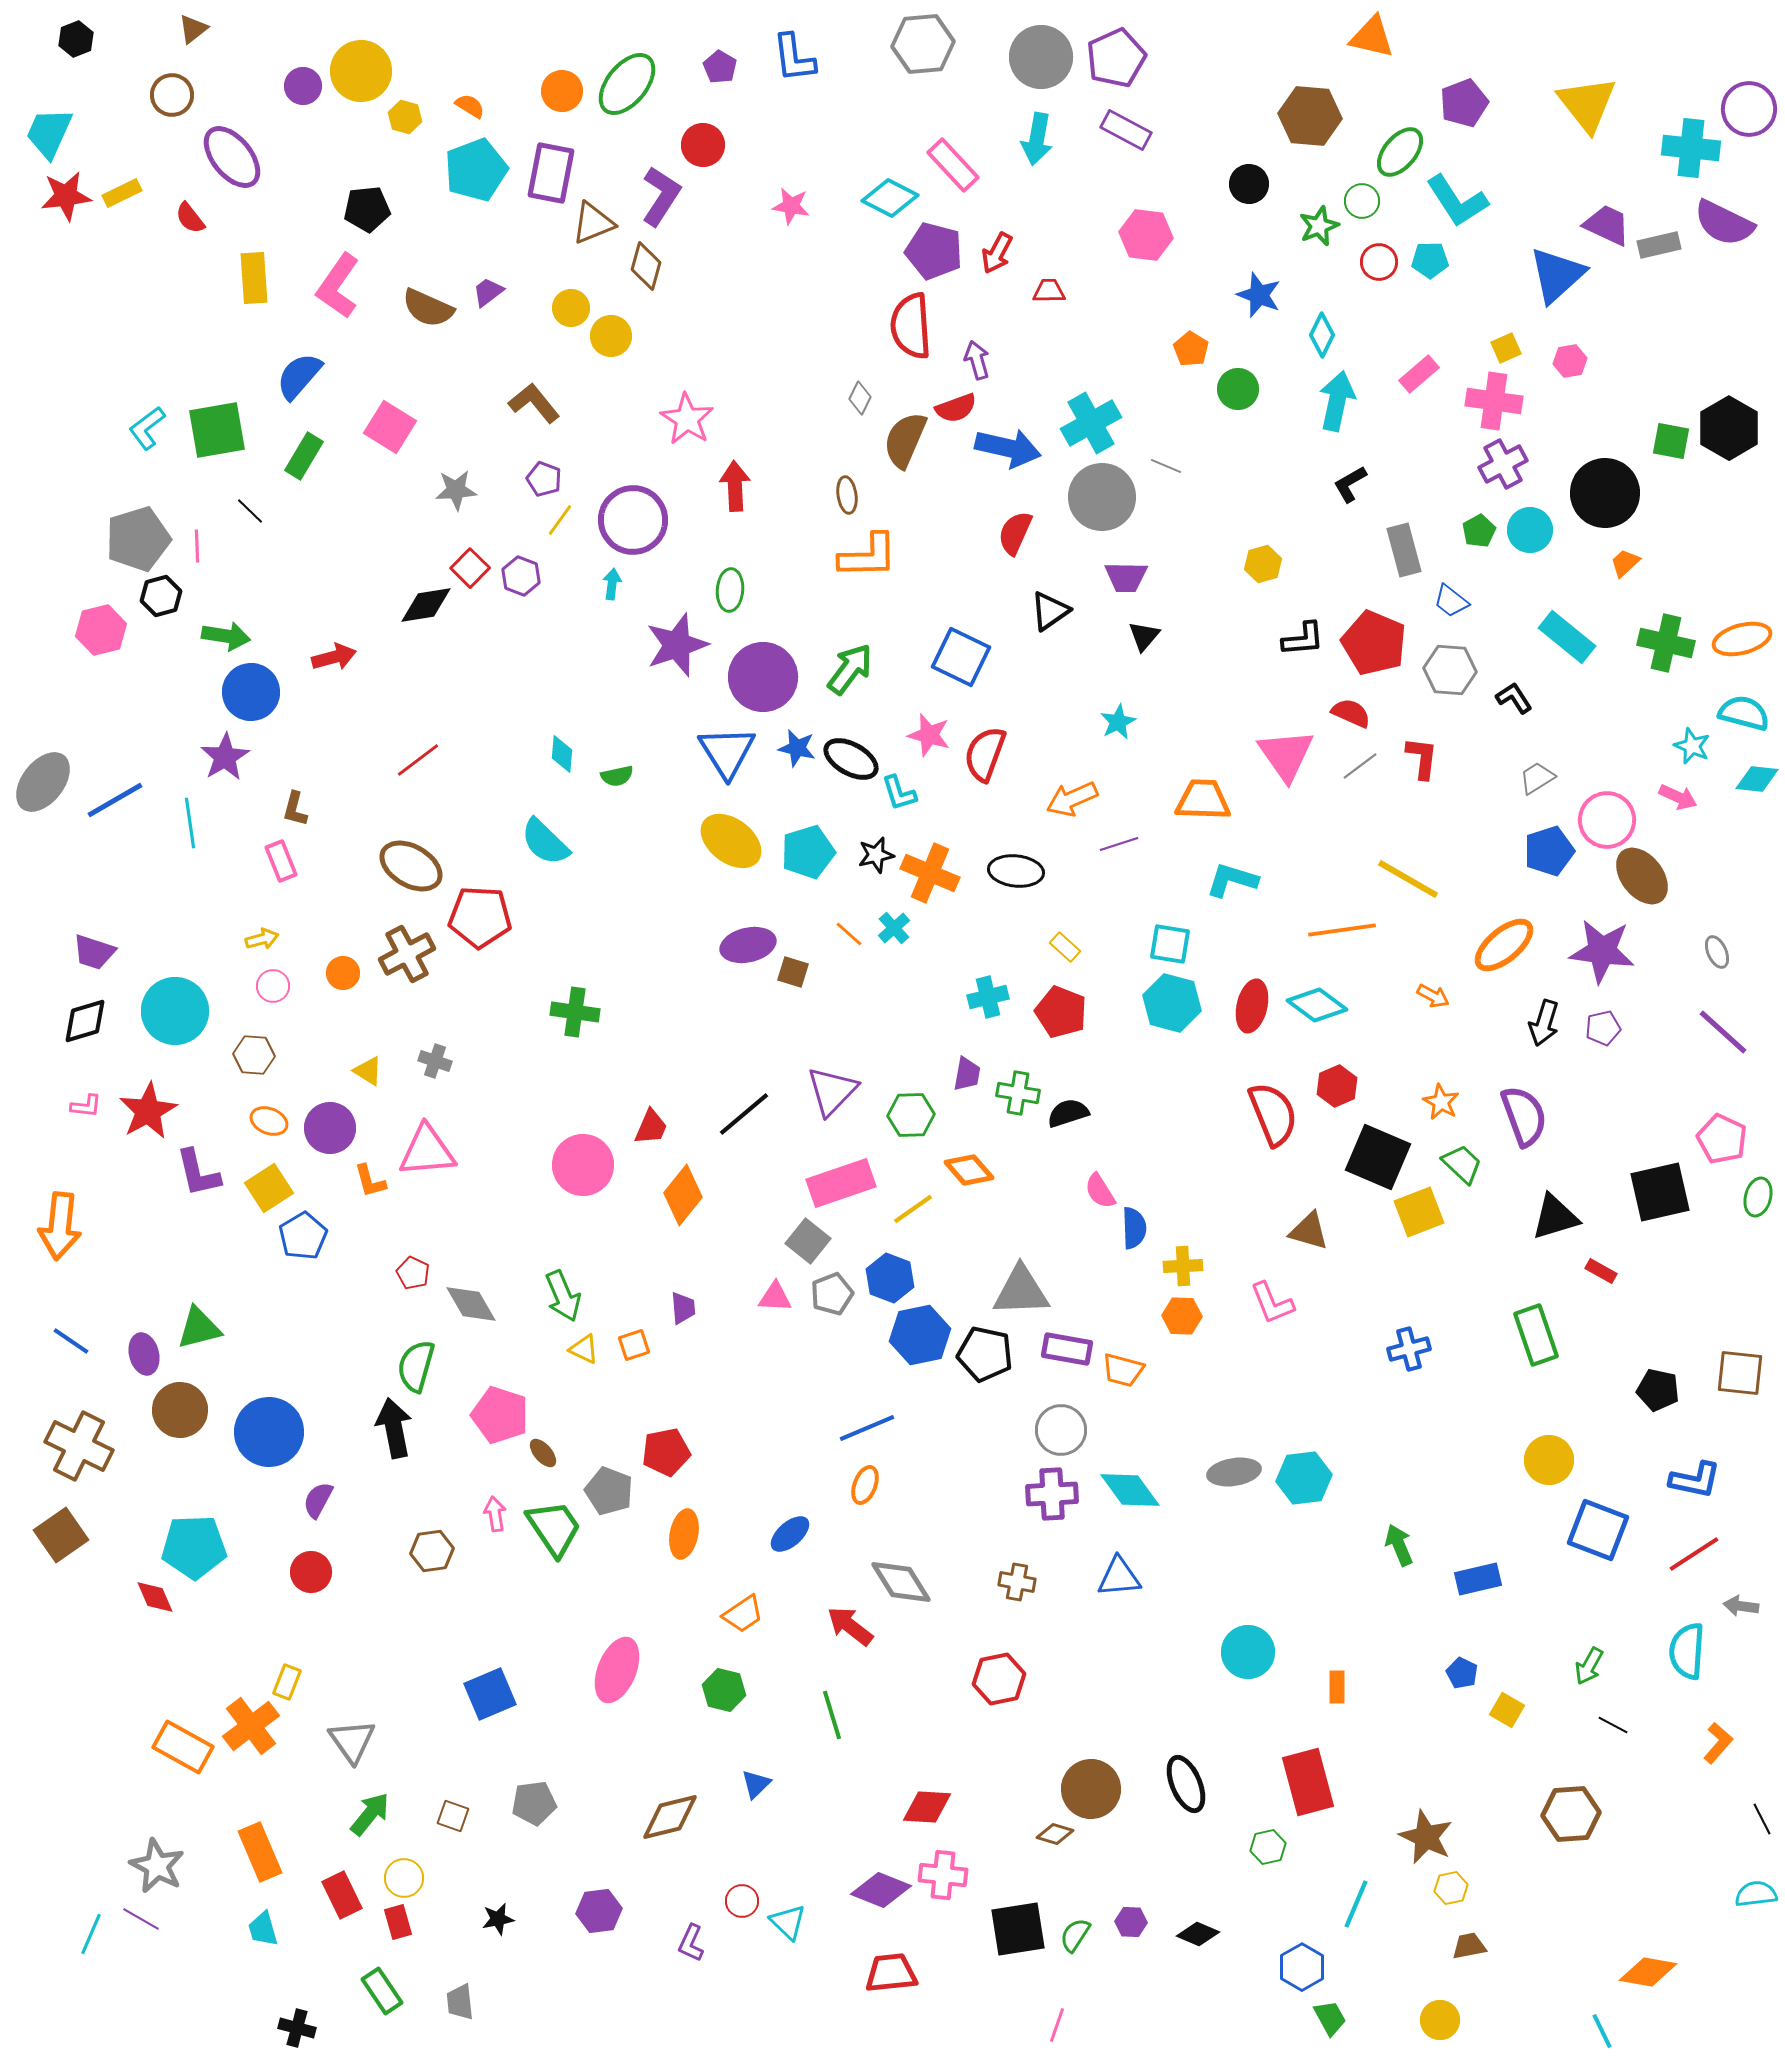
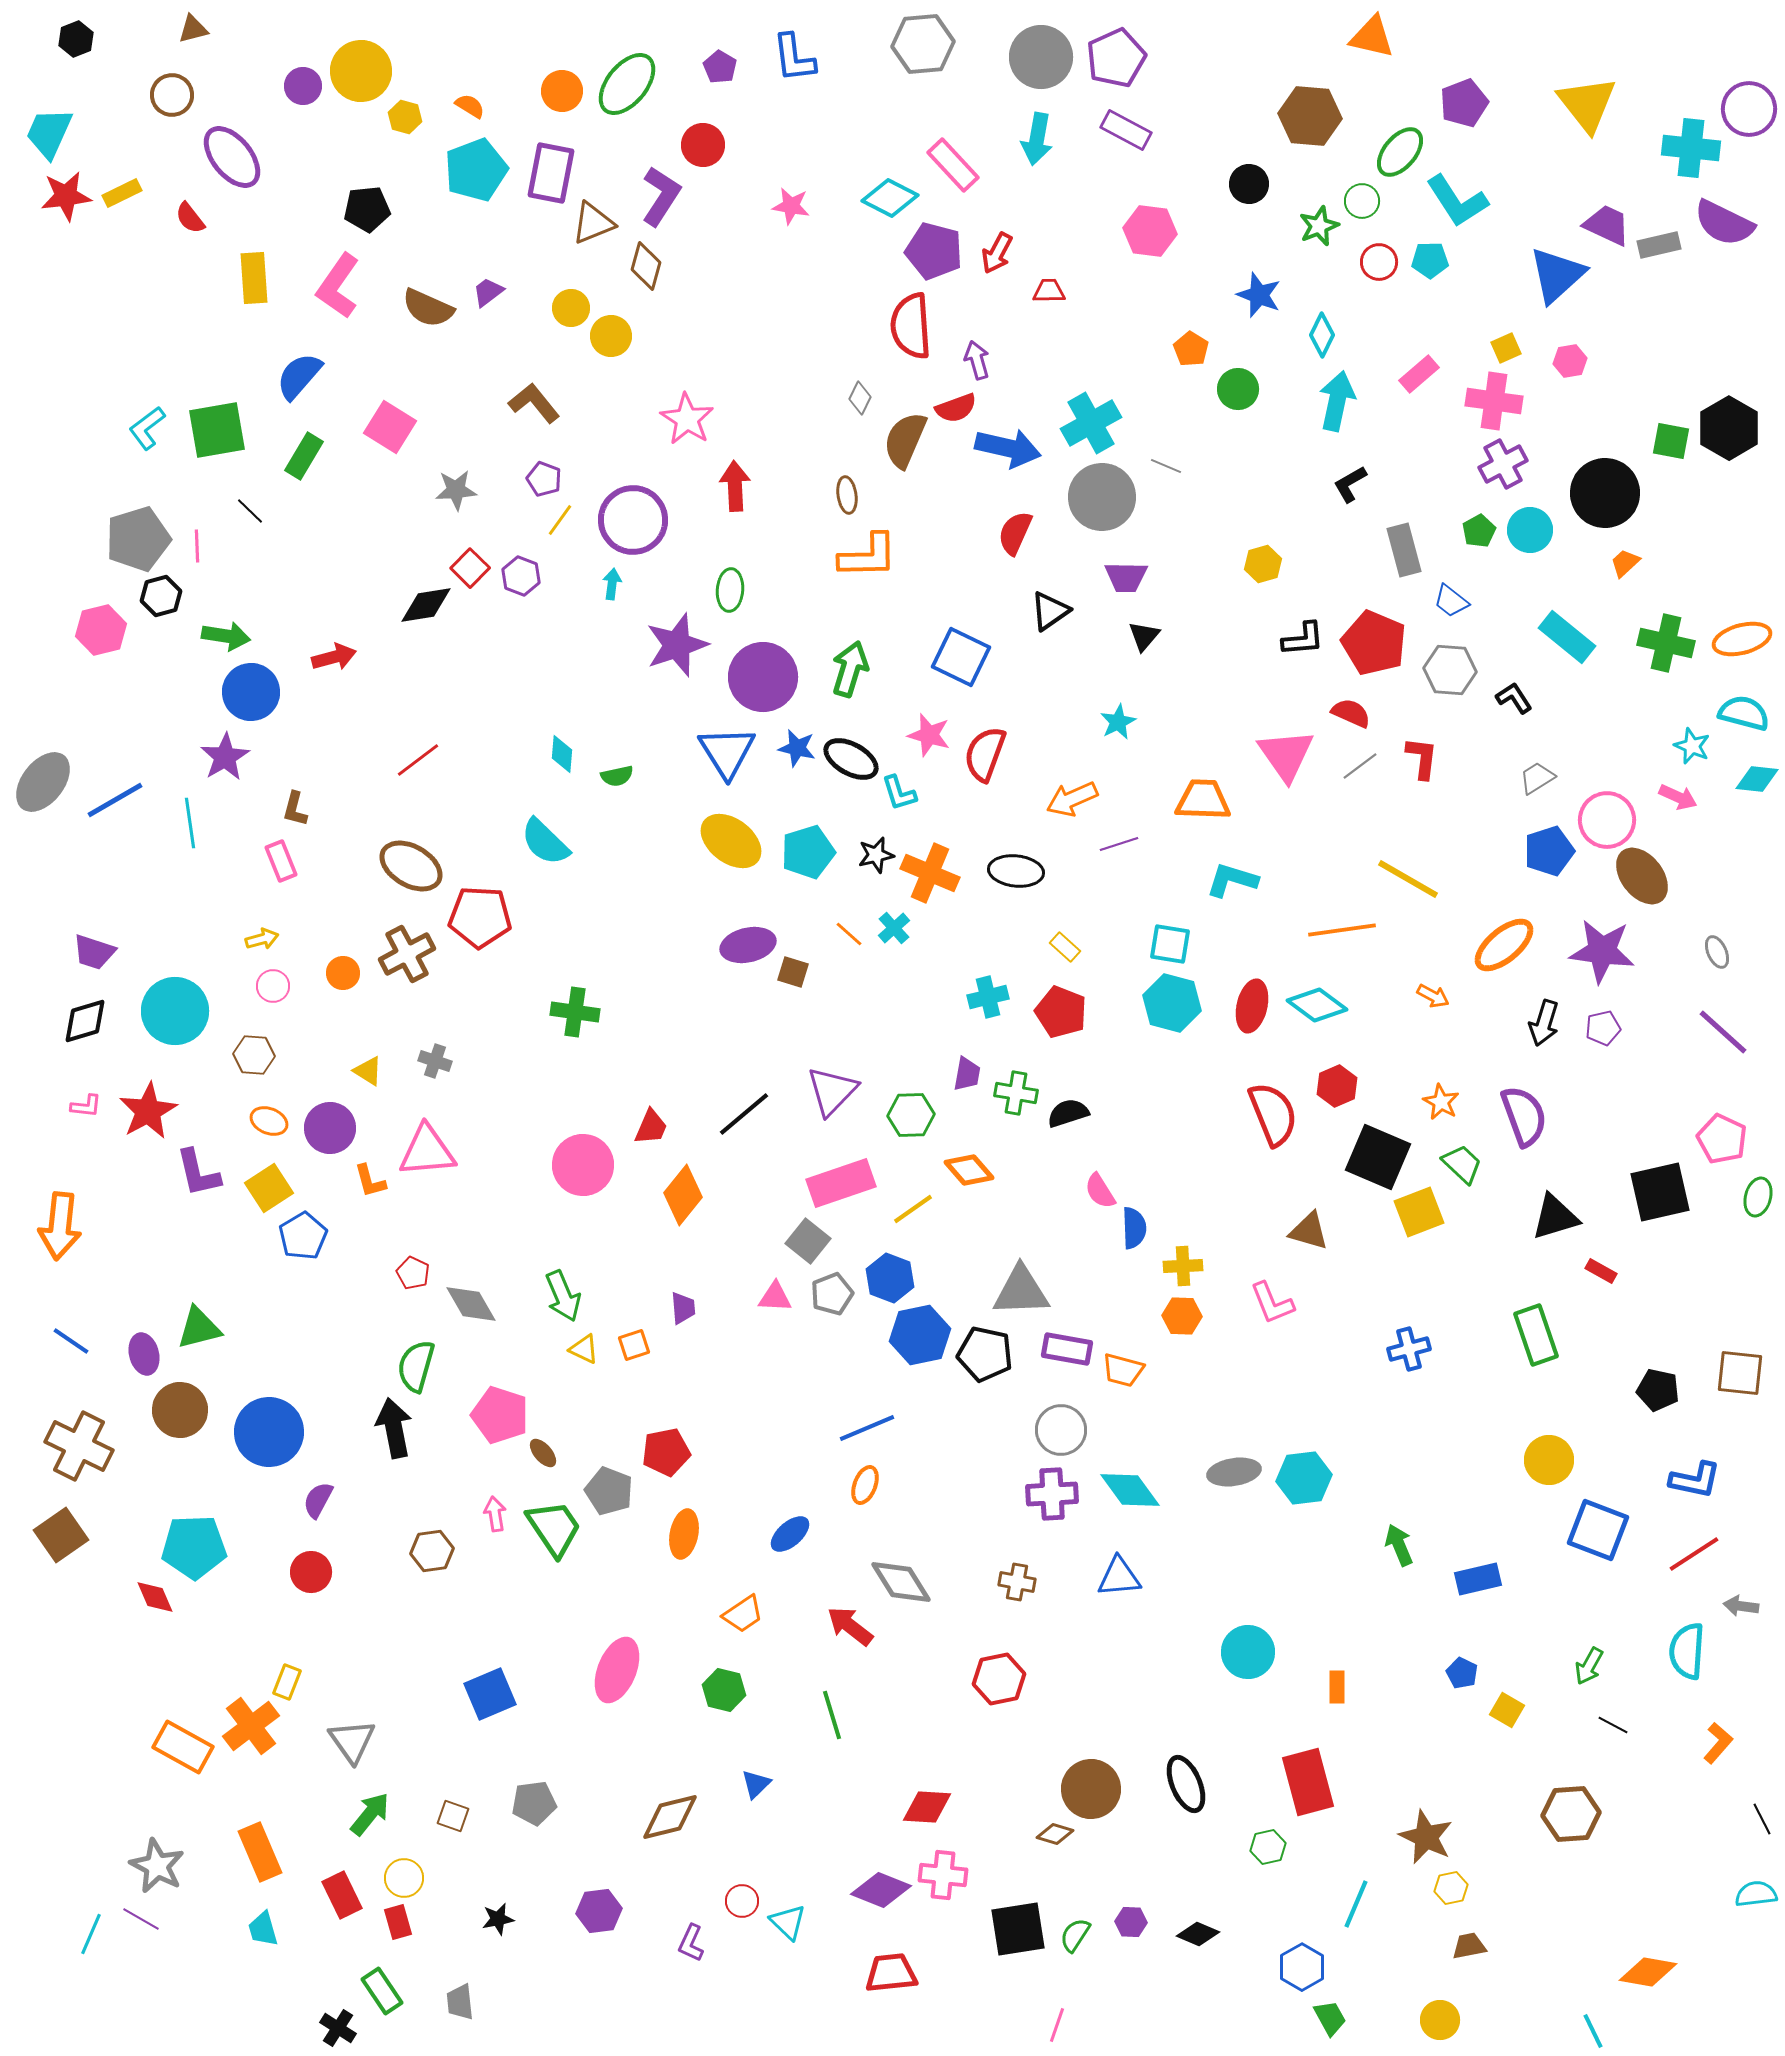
brown triangle at (193, 29): rotated 24 degrees clockwise
pink hexagon at (1146, 235): moved 4 px right, 4 px up
green arrow at (850, 669): rotated 20 degrees counterclockwise
green cross at (1018, 1093): moved 2 px left
black cross at (297, 2028): moved 41 px right; rotated 18 degrees clockwise
cyan line at (1602, 2031): moved 9 px left
